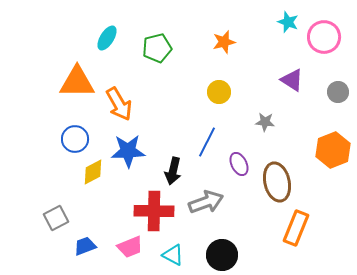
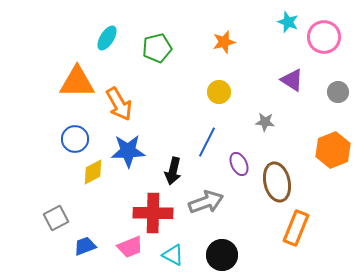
red cross: moved 1 px left, 2 px down
